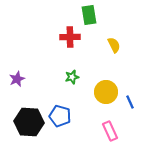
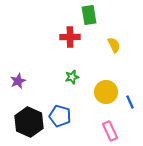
purple star: moved 1 px right, 2 px down
black hexagon: rotated 20 degrees clockwise
